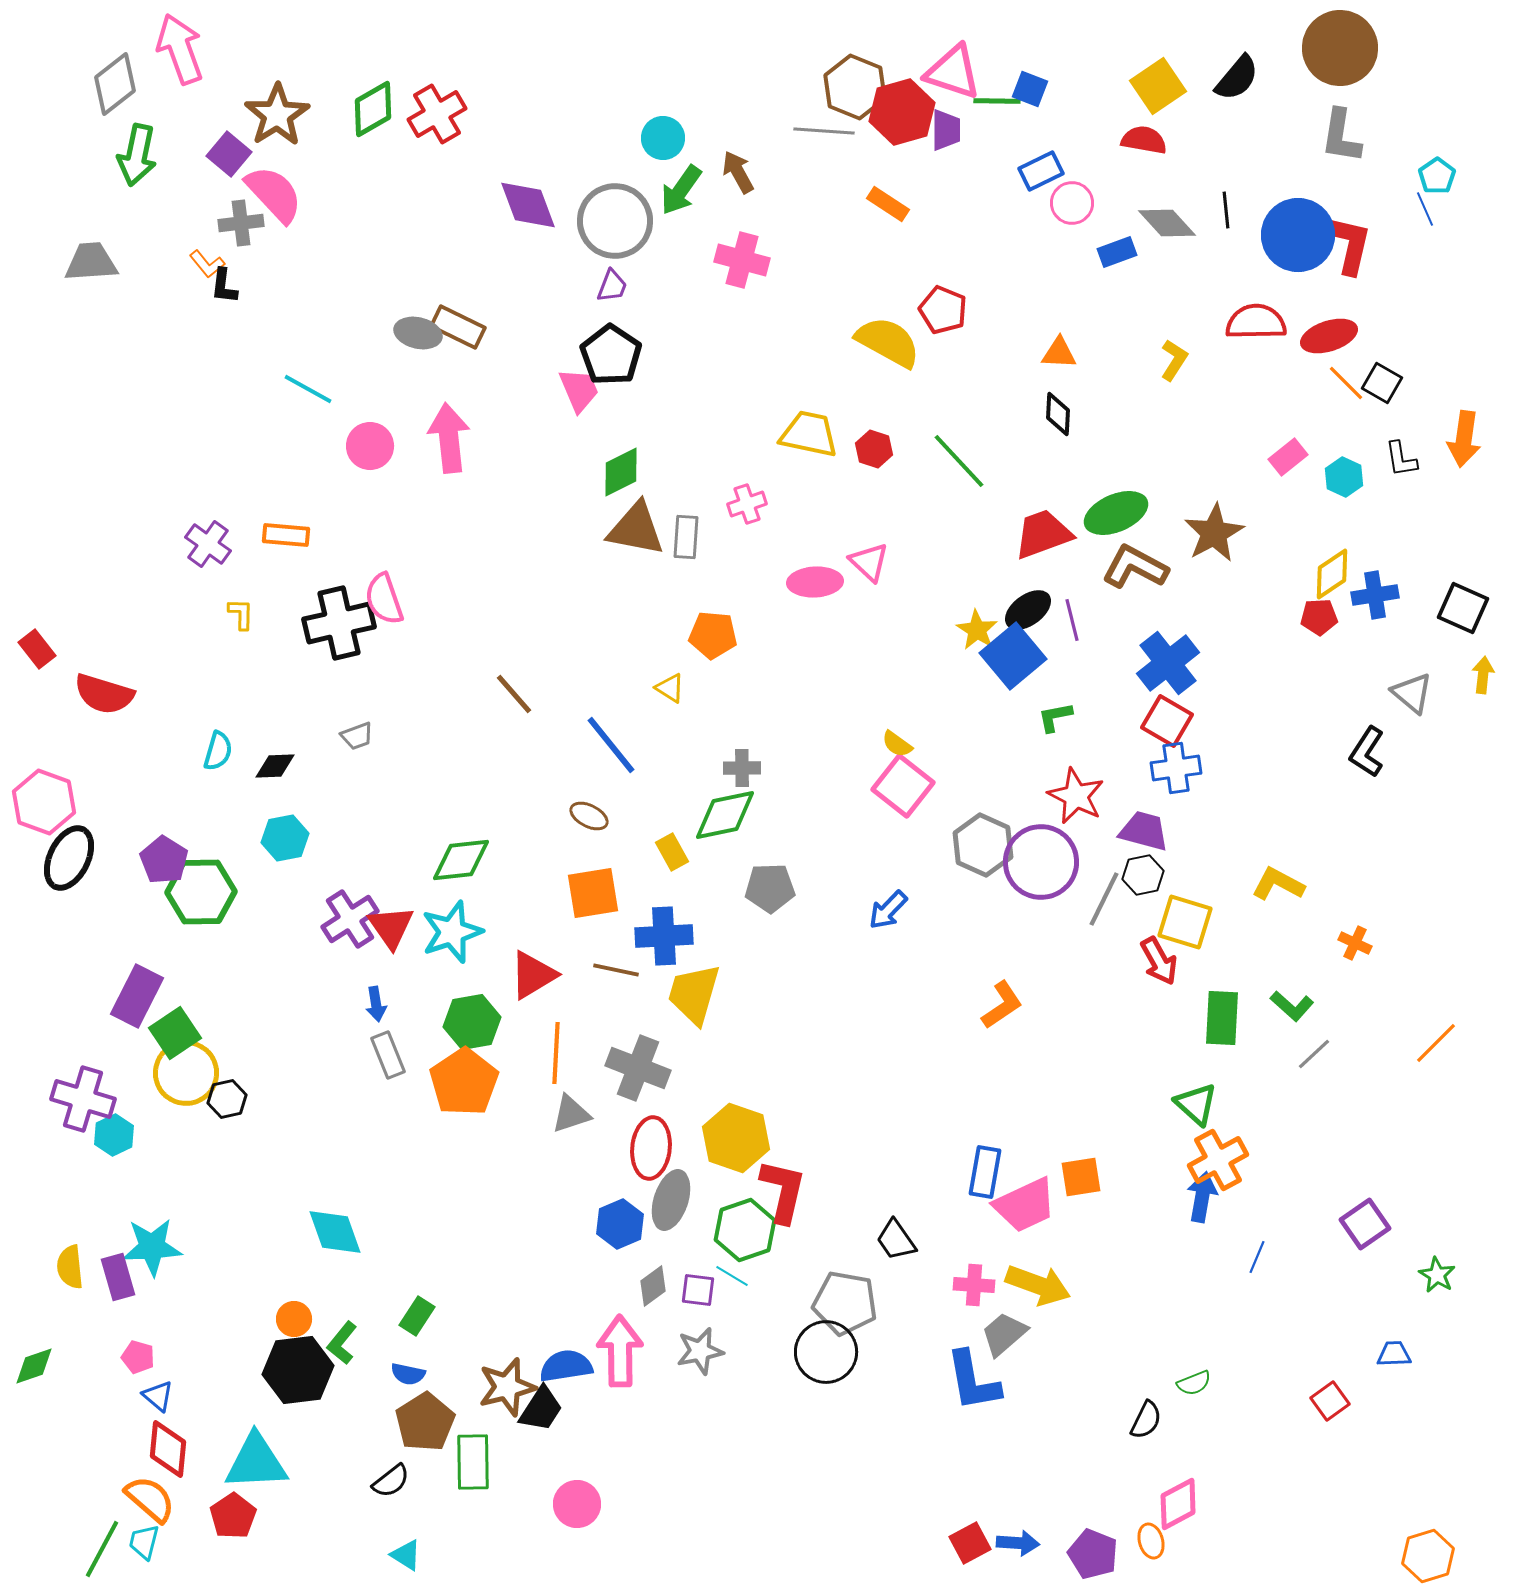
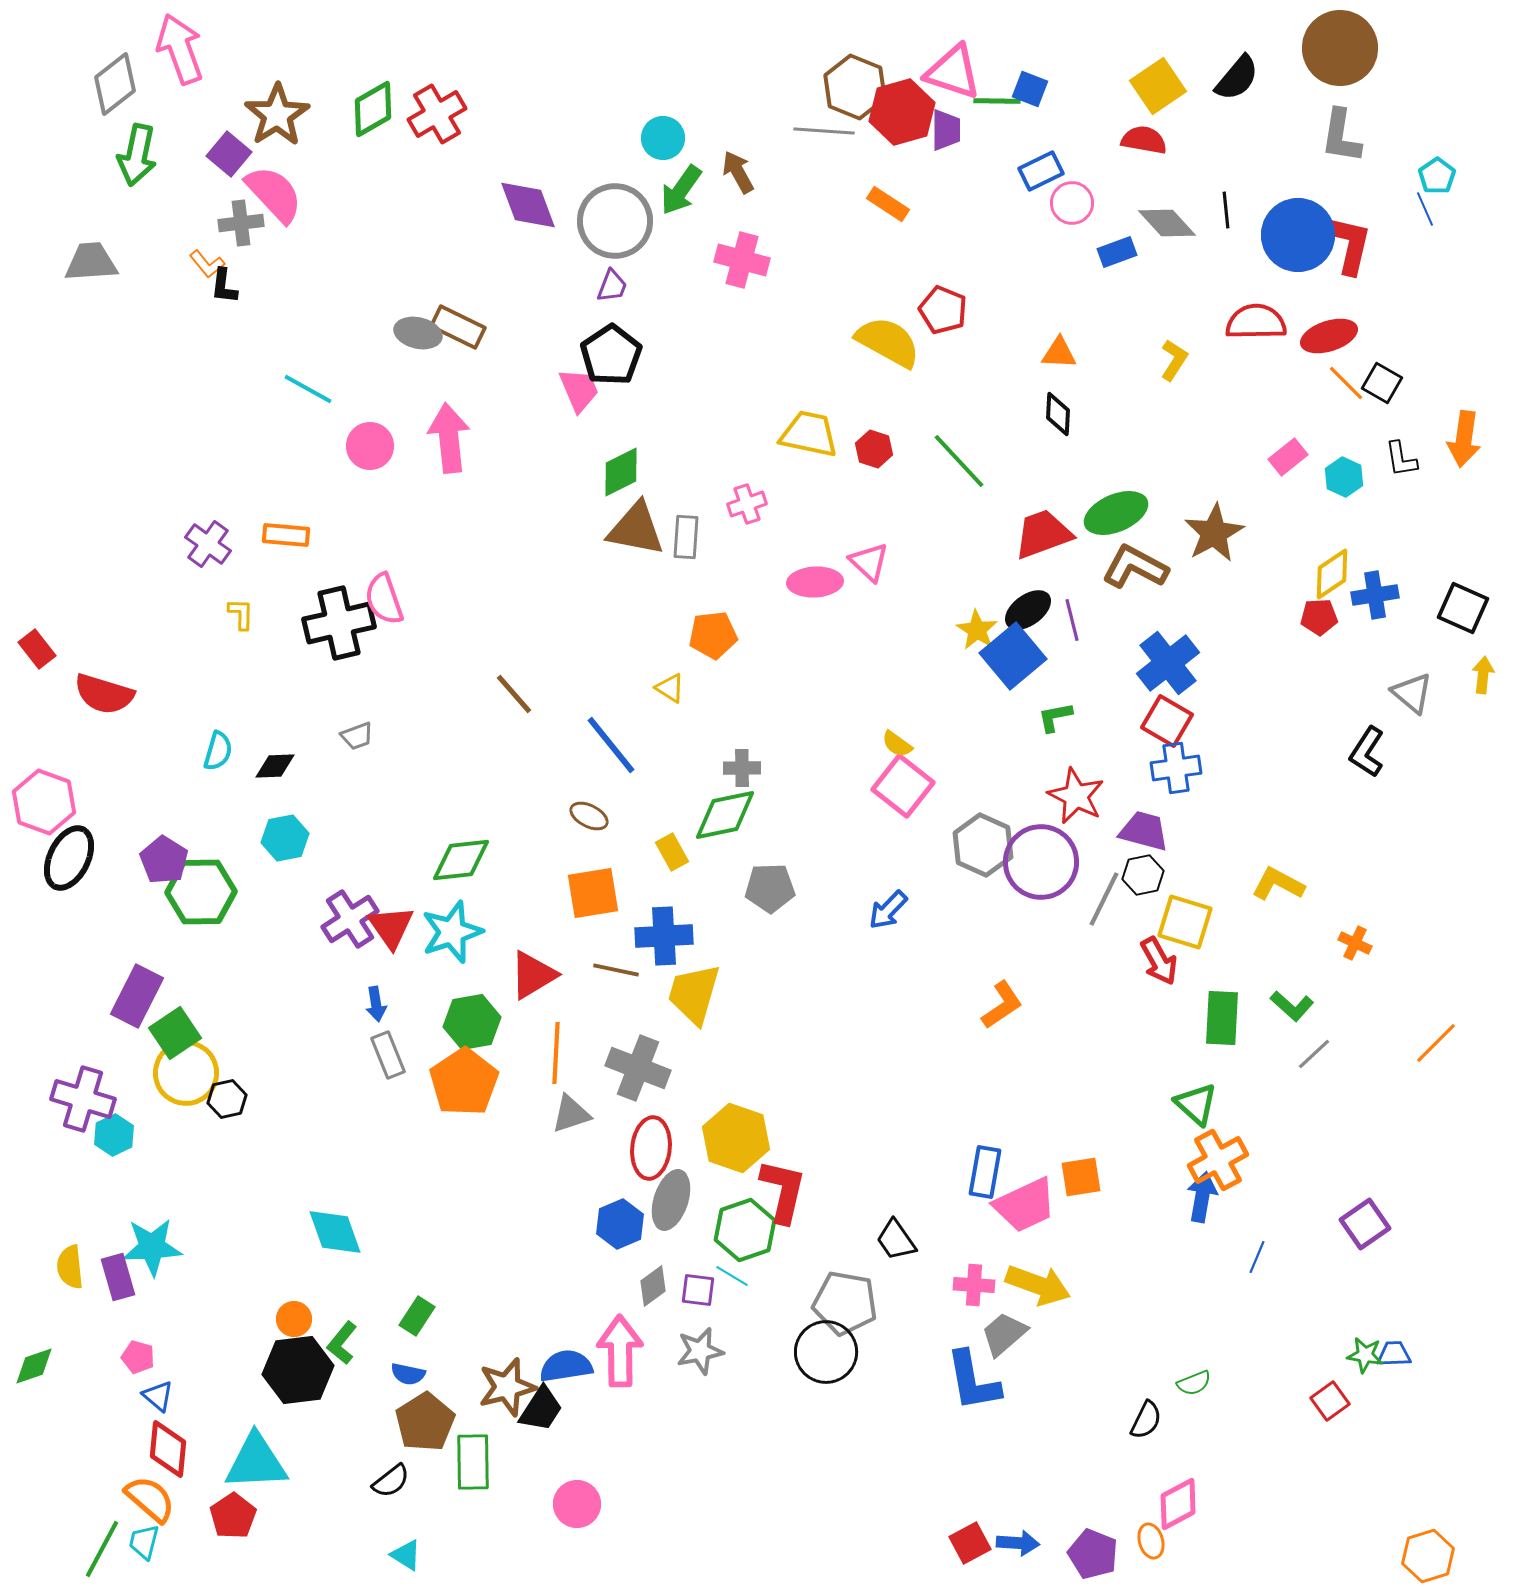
black pentagon at (611, 355): rotated 4 degrees clockwise
orange pentagon at (713, 635): rotated 12 degrees counterclockwise
green star at (1437, 1275): moved 72 px left, 80 px down; rotated 21 degrees counterclockwise
